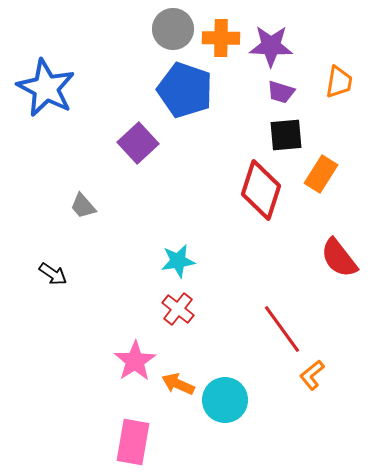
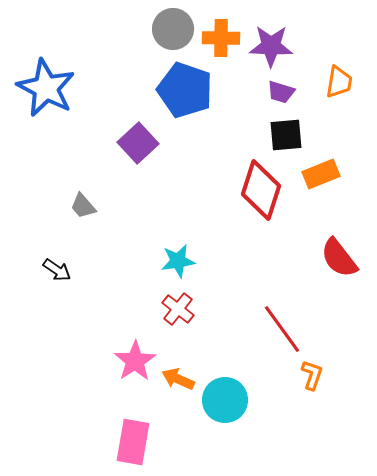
orange rectangle: rotated 36 degrees clockwise
black arrow: moved 4 px right, 4 px up
orange L-shape: rotated 148 degrees clockwise
orange arrow: moved 5 px up
